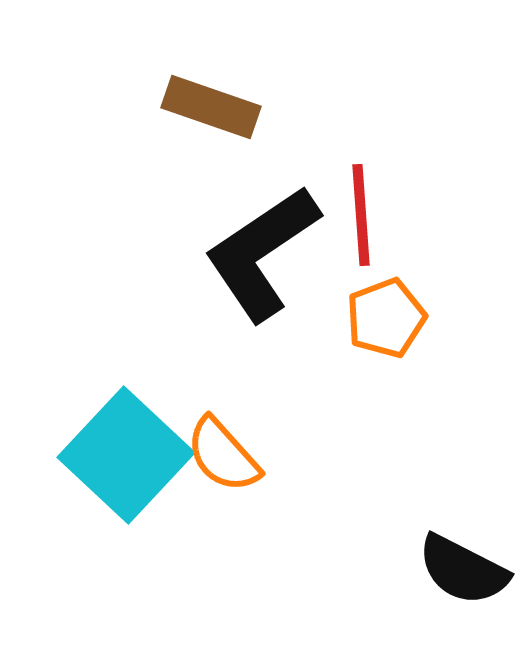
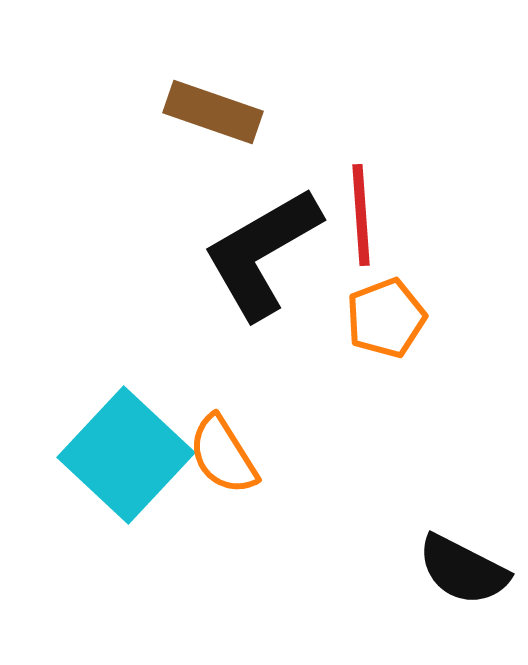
brown rectangle: moved 2 px right, 5 px down
black L-shape: rotated 4 degrees clockwise
orange semicircle: rotated 10 degrees clockwise
